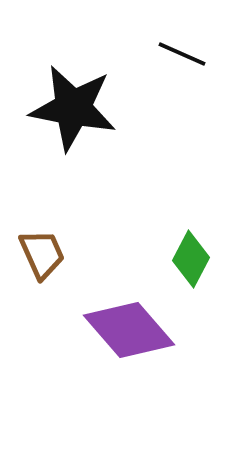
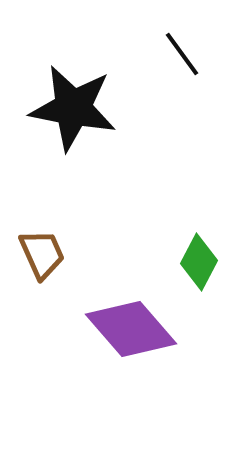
black line: rotated 30 degrees clockwise
green diamond: moved 8 px right, 3 px down
purple diamond: moved 2 px right, 1 px up
